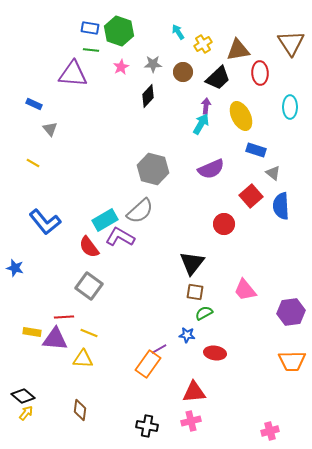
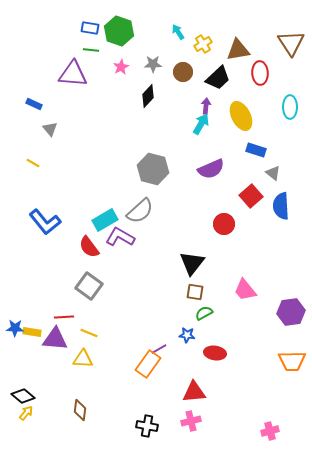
blue star at (15, 268): moved 60 px down; rotated 12 degrees counterclockwise
